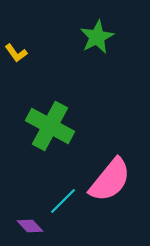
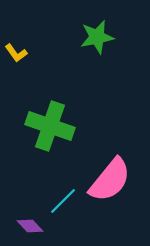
green star: rotated 16 degrees clockwise
green cross: rotated 9 degrees counterclockwise
